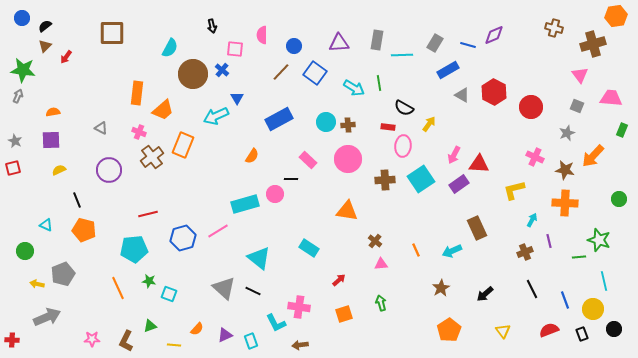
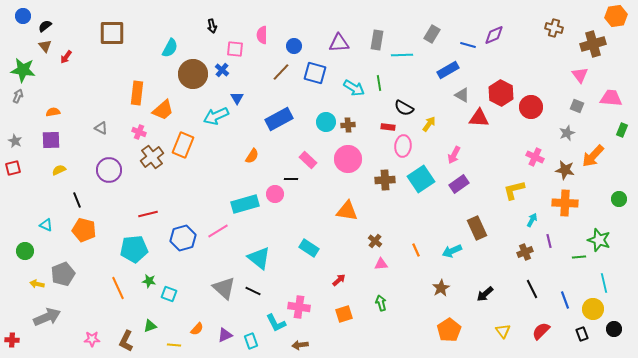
blue circle at (22, 18): moved 1 px right, 2 px up
gray rectangle at (435, 43): moved 3 px left, 9 px up
brown triangle at (45, 46): rotated 24 degrees counterclockwise
blue square at (315, 73): rotated 20 degrees counterclockwise
red hexagon at (494, 92): moved 7 px right, 1 px down
red triangle at (479, 164): moved 46 px up
cyan line at (604, 281): moved 2 px down
red semicircle at (549, 330): moved 8 px left, 1 px down; rotated 24 degrees counterclockwise
